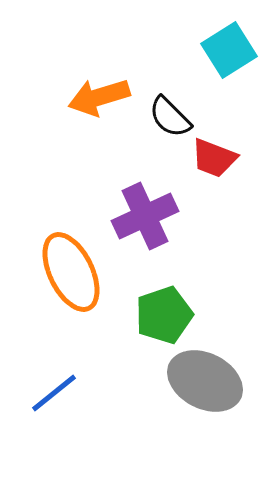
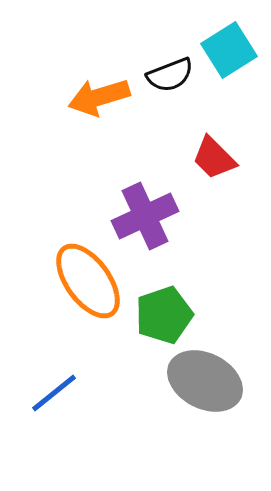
black semicircle: moved 42 px up; rotated 66 degrees counterclockwise
red trapezoid: rotated 24 degrees clockwise
orange ellipse: moved 17 px right, 9 px down; rotated 10 degrees counterclockwise
